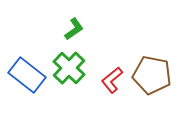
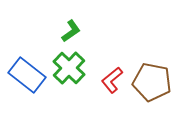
green L-shape: moved 3 px left, 2 px down
brown pentagon: moved 7 px down
